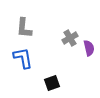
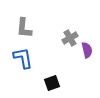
purple semicircle: moved 2 px left, 2 px down
